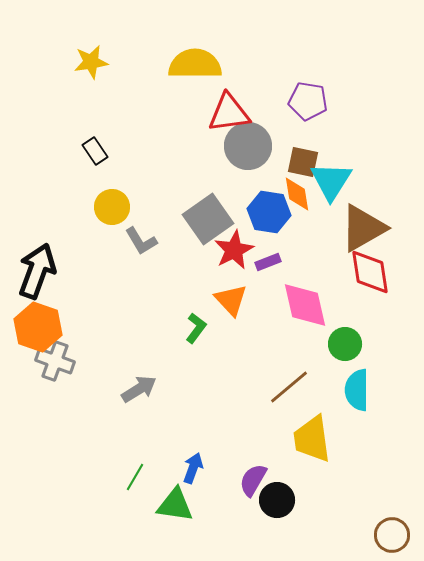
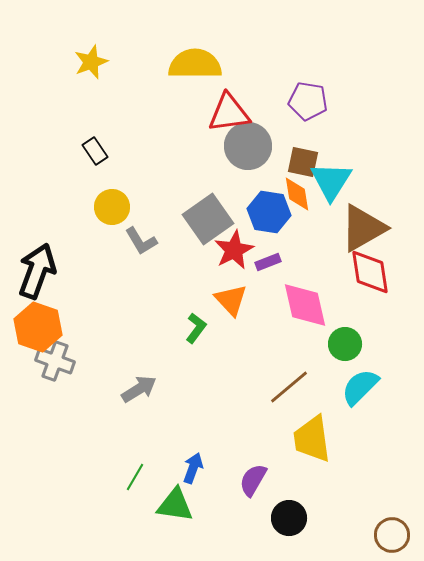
yellow star: rotated 12 degrees counterclockwise
cyan semicircle: moved 3 px right, 3 px up; rotated 45 degrees clockwise
black circle: moved 12 px right, 18 px down
